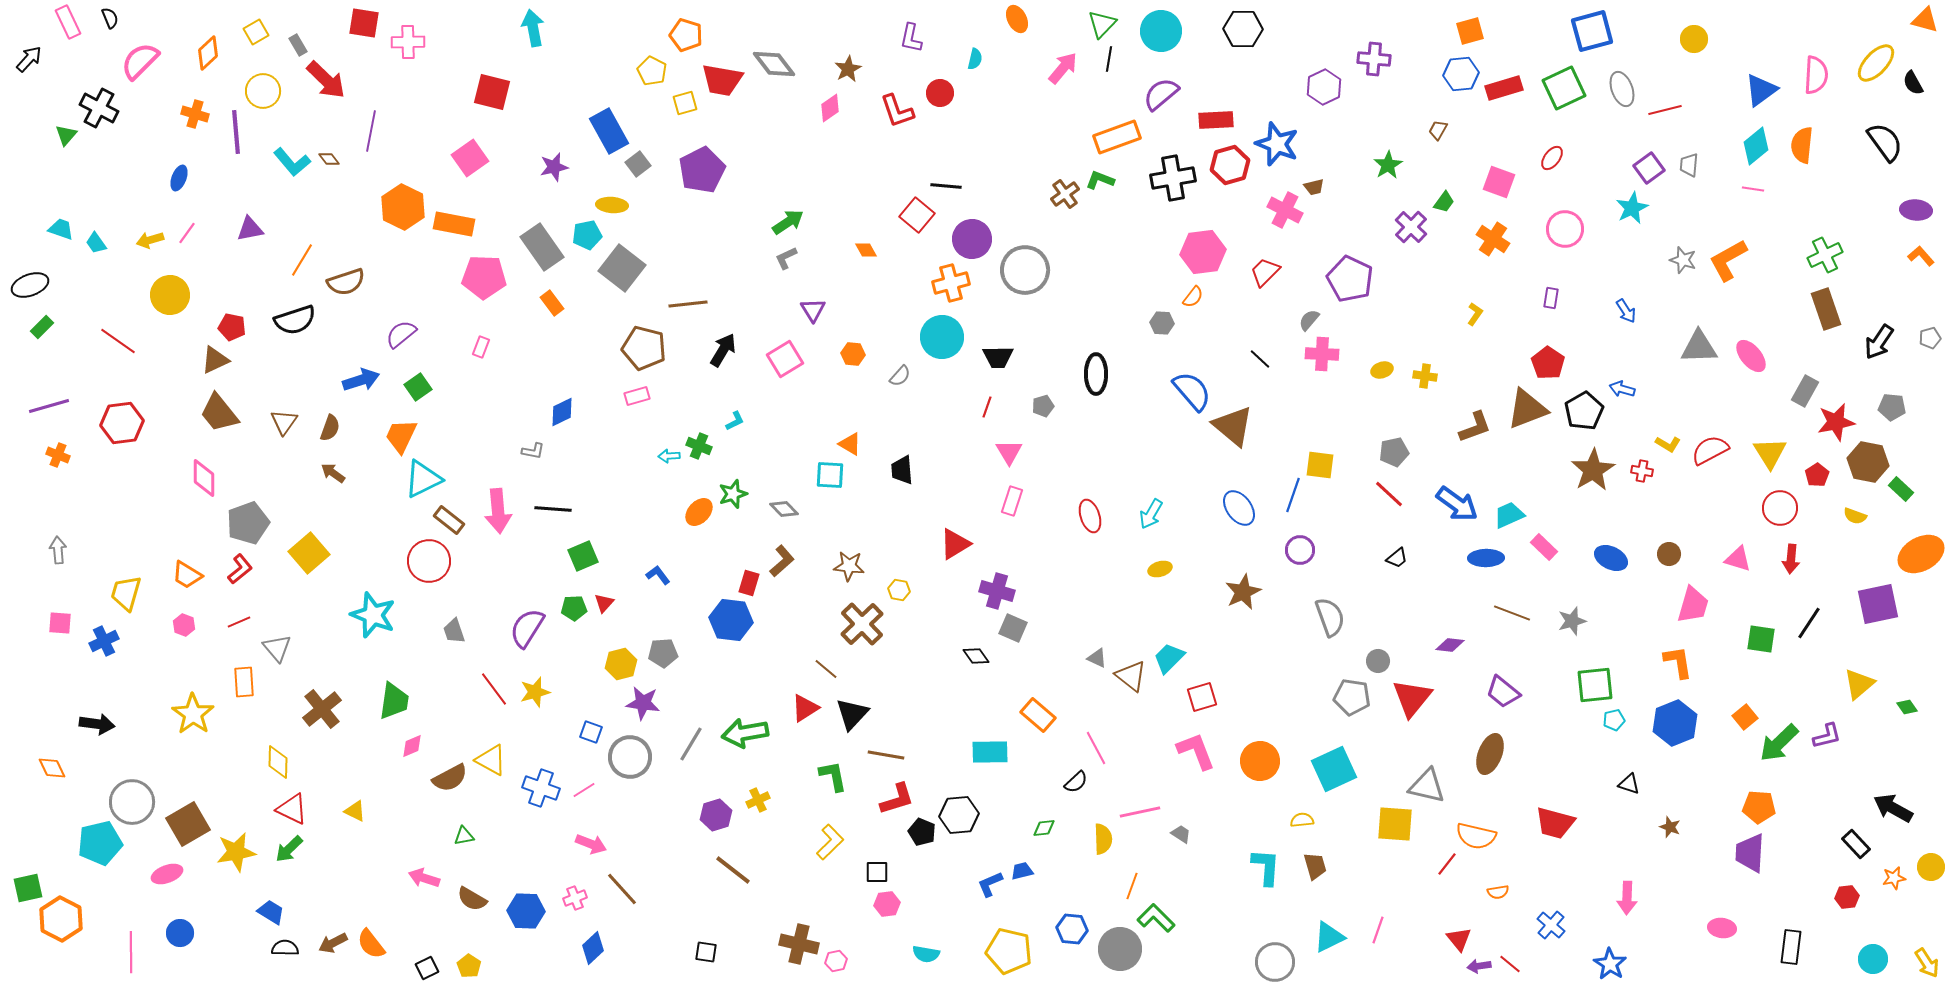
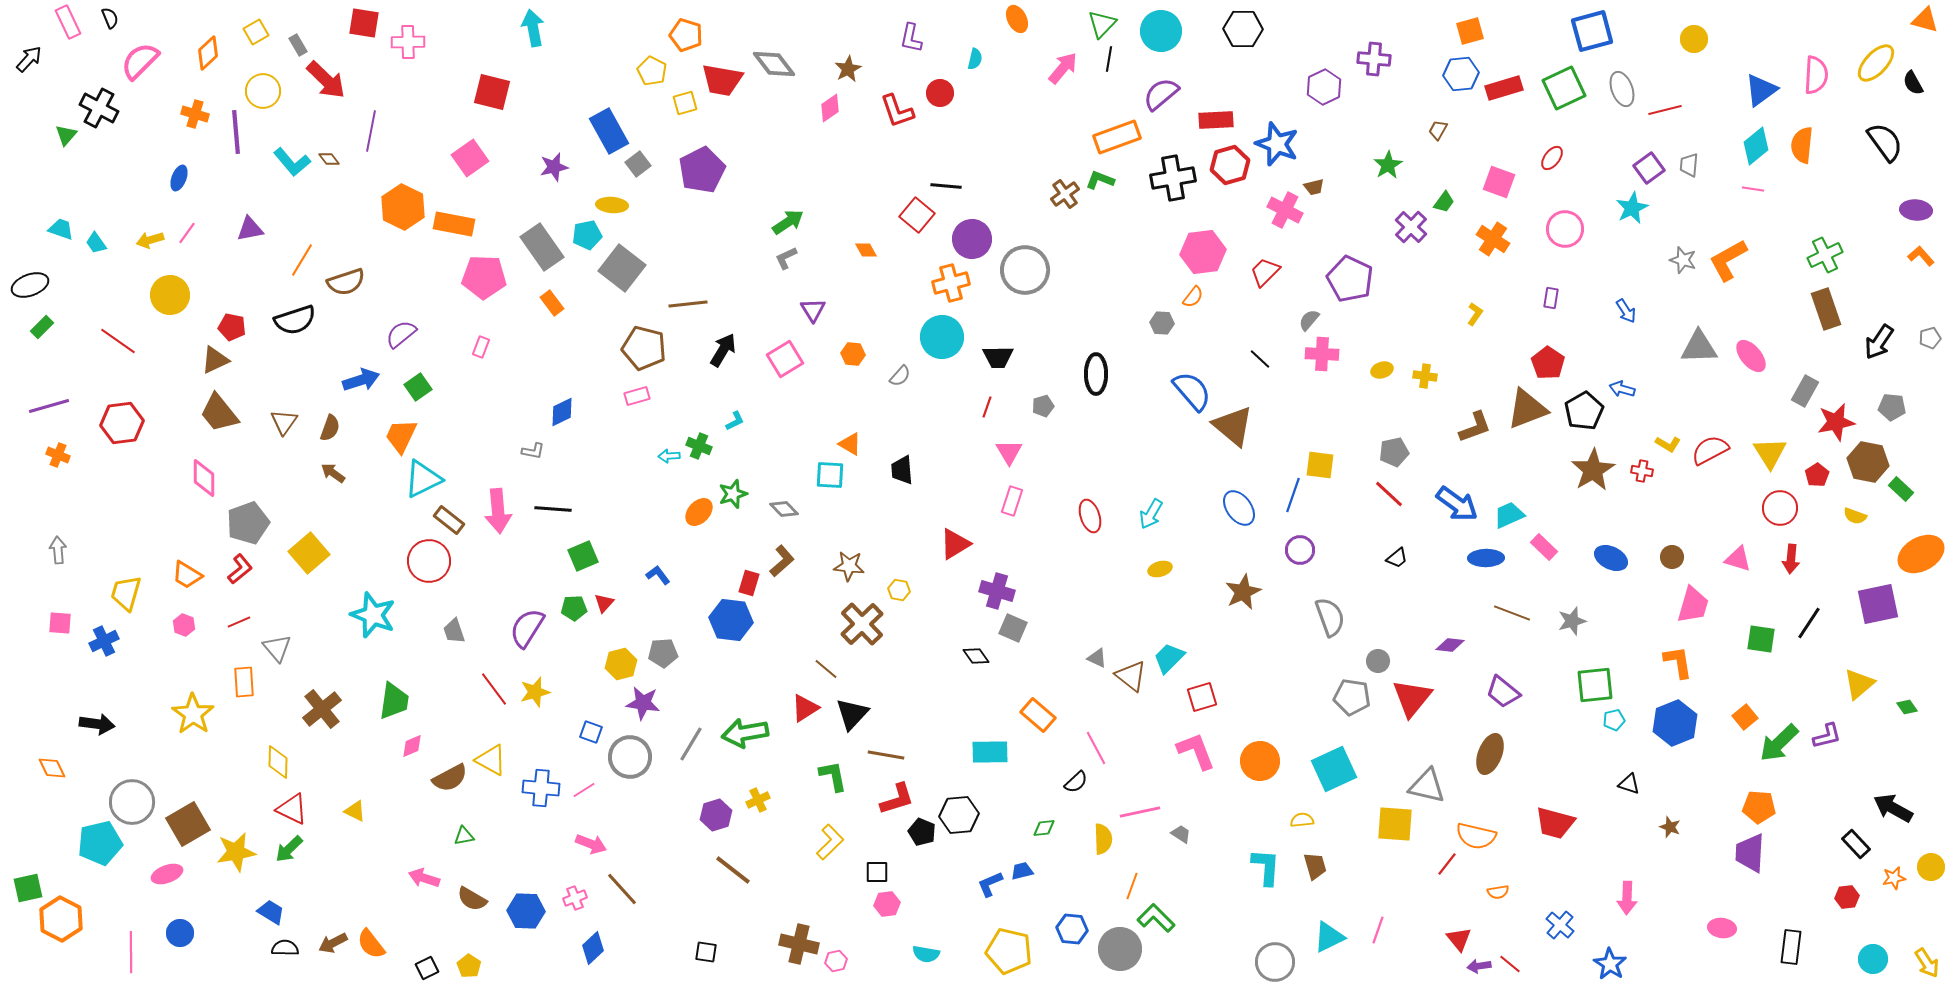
brown circle at (1669, 554): moved 3 px right, 3 px down
blue cross at (541, 788): rotated 15 degrees counterclockwise
blue cross at (1551, 925): moved 9 px right
